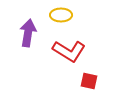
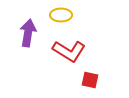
red square: moved 1 px right, 1 px up
